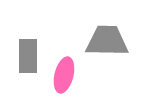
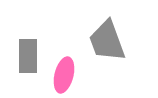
gray trapezoid: rotated 111 degrees counterclockwise
